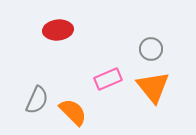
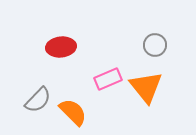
red ellipse: moved 3 px right, 17 px down
gray circle: moved 4 px right, 4 px up
orange triangle: moved 7 px left
gray semicircle: moved 1 px right; rotated 20 degrees clockwise
